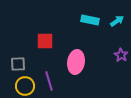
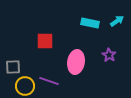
cyan rectangle: moved 3 px down
purple star: moved 12 px left
gray square: moved 5 px left, 3 px down
purple line: rotated 54 degrees counterclockwise
